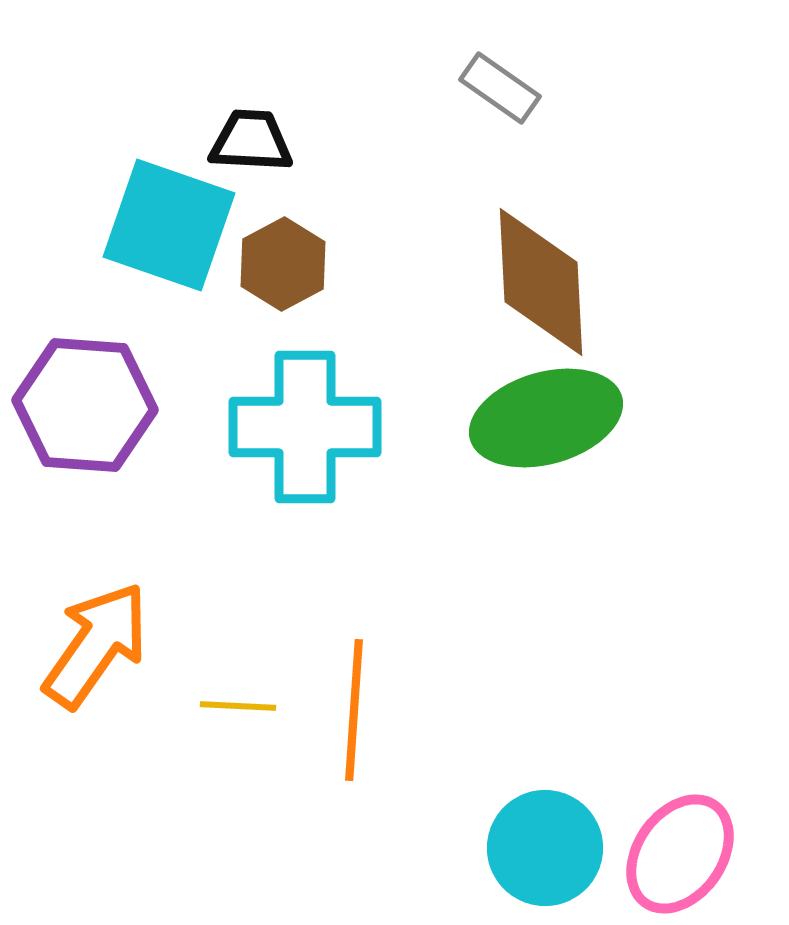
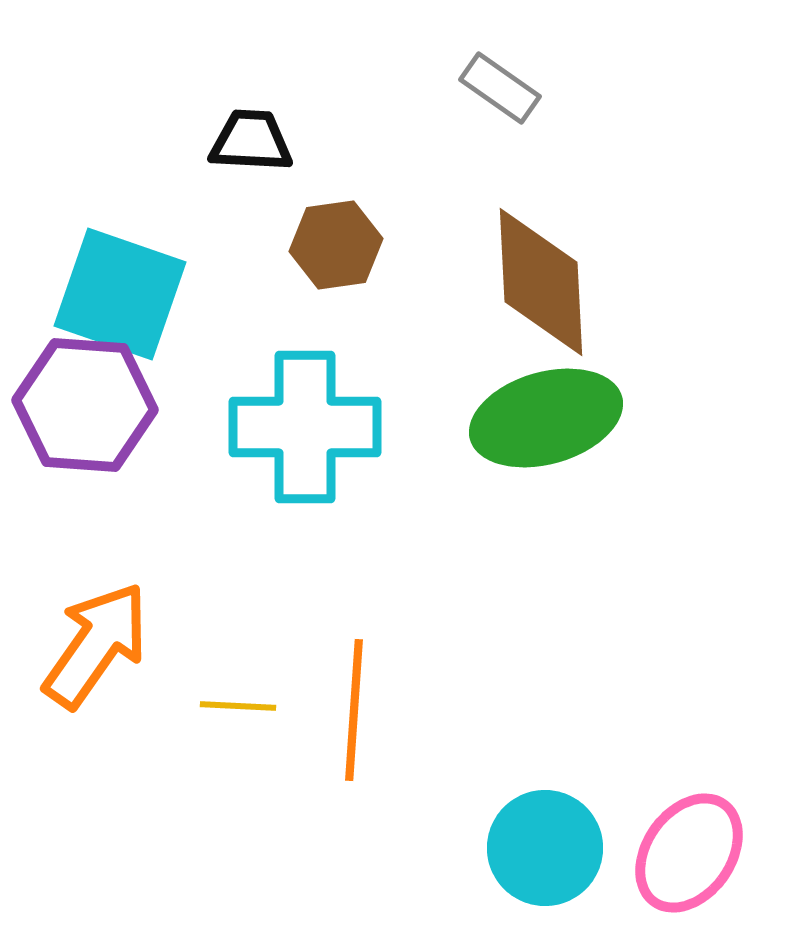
cyan square: moved 49 px left, 69 px down
brown hexagon: moved 53 px right, 19 px up; rotated 20 degrees clockwise
pink ellipse: moved 9 px right, 1 px up
